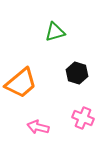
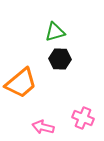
black hexagon: moved 17 px left, 14 px up; rotated 15 degrees counterclockwise
pink arrow: moved 5 px right
